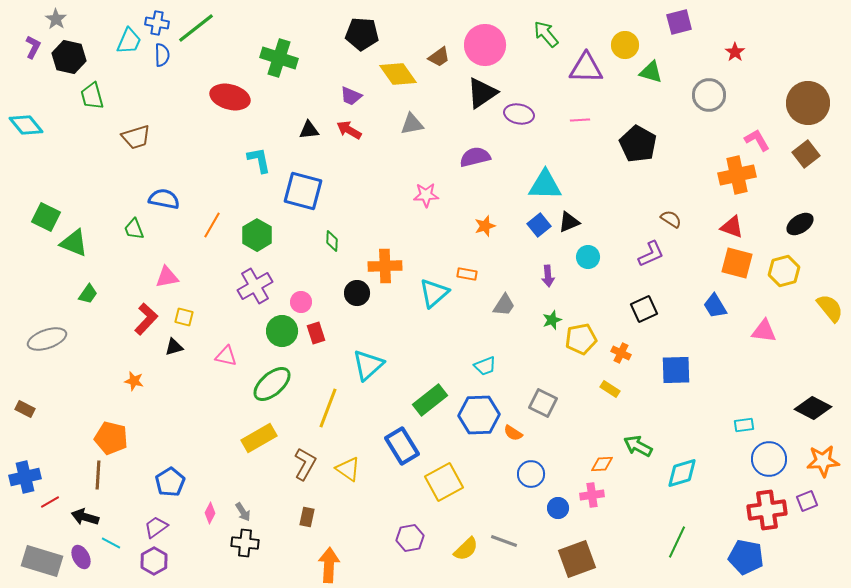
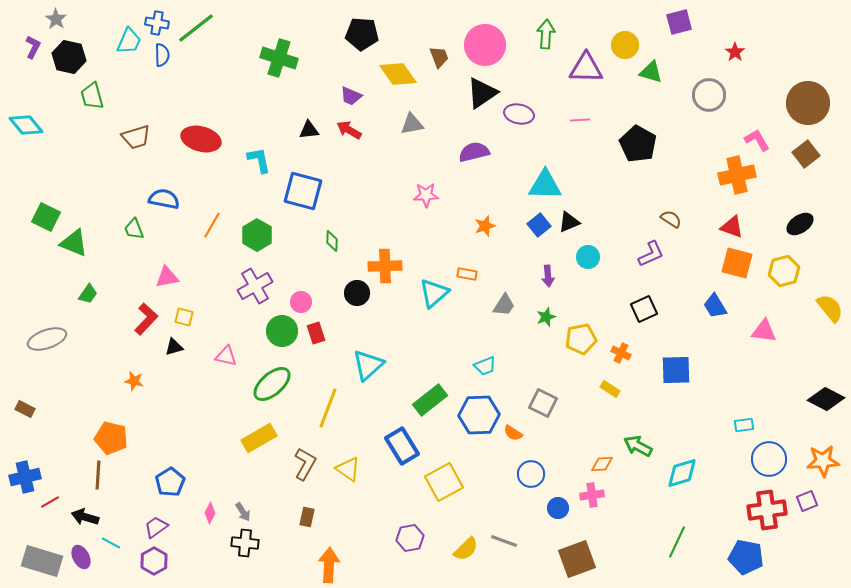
green arrow at (546, 34): rotated 44 degrees clockwise
brown trapezoid at (439, 57): rotated 75 degrees counterclockwise
red ellipse at (230, 97): moved 29 px left, 42 px down
purple semicircle at (475, 157): moved 1 px left, 5 px up
green star at (552, 320): moved 6 px left, 3 px up
black diamond at (813, 408): moved 13 px right, 9 px up
